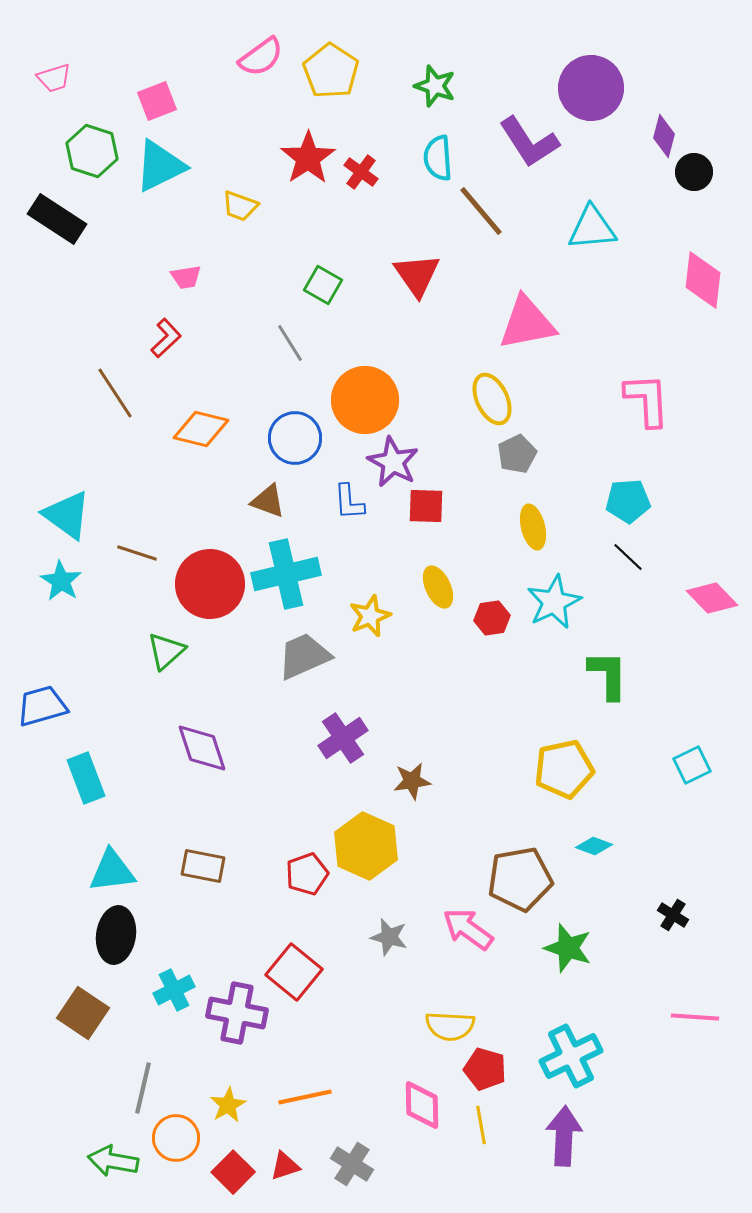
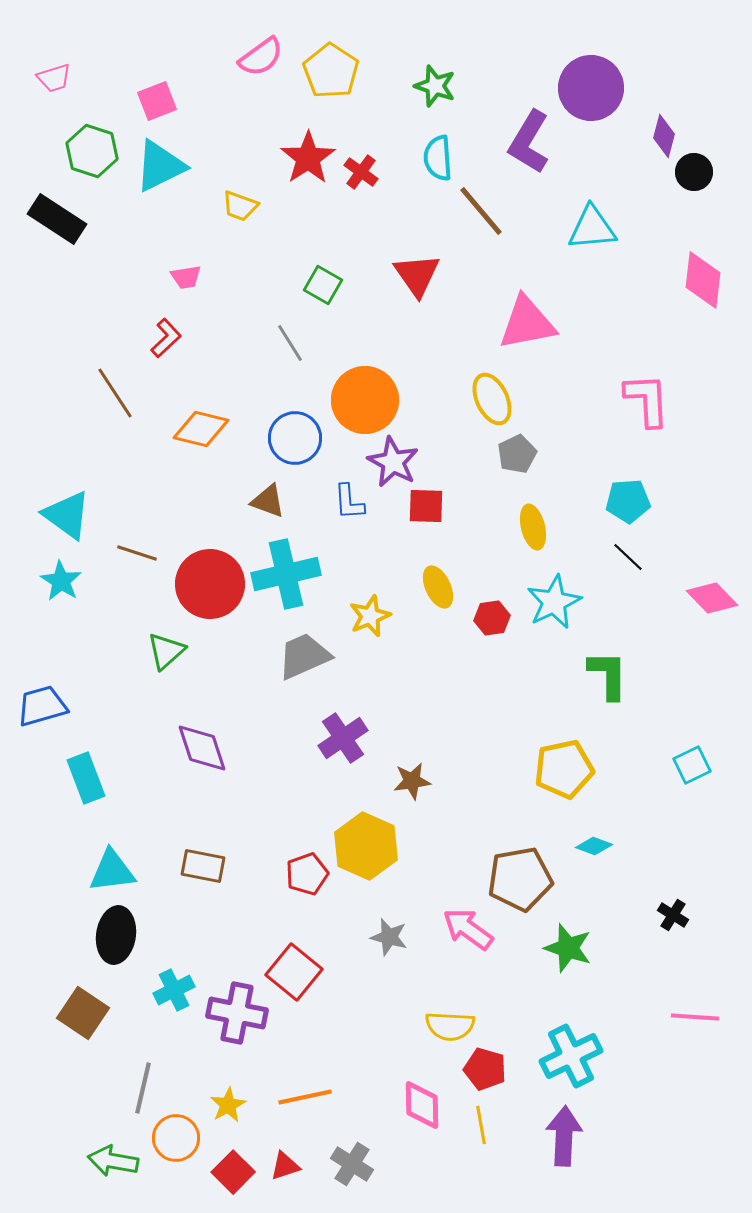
purple L-shape at (529, 142): rotated 64 degrees clockwise
